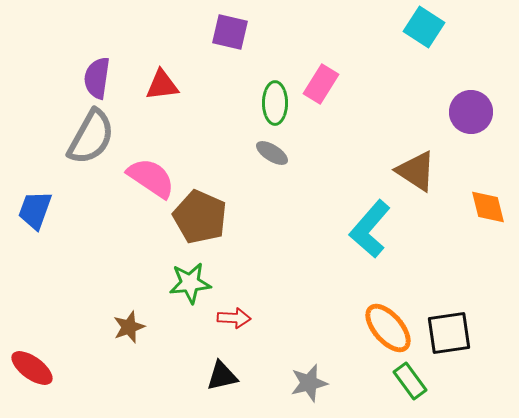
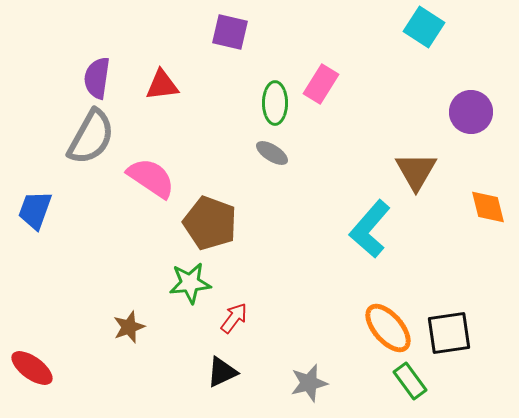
brown triangle: rotated 27 degrees clockwise
brown pentagon: moved 10 px right, 6 px down; rotated 4 degrees counterclockwise
red arrow: rotated 56 degrees counterclockwise
black triangle: moved 4 px up; rotated 12 degrees counterclockwise
